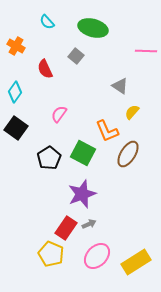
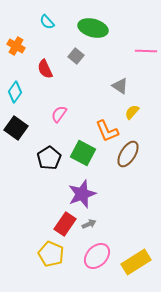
red rectangle: moved 1 px left, 4 px up
